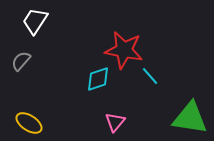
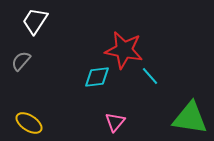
cyan diamond: moved 1 px left, 2 px up; rotated 12 degrees clockwise
